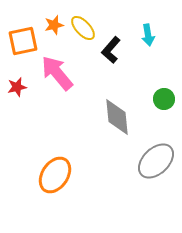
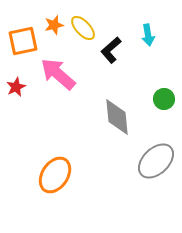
black L-shape: rotated 8 degrees clockwise
pink arrow: moved 1 px right, 1 px down; rotated 9 degrees counterclockwise
red star: moved 1 px left; rotated 12 degrees counterclockwise
